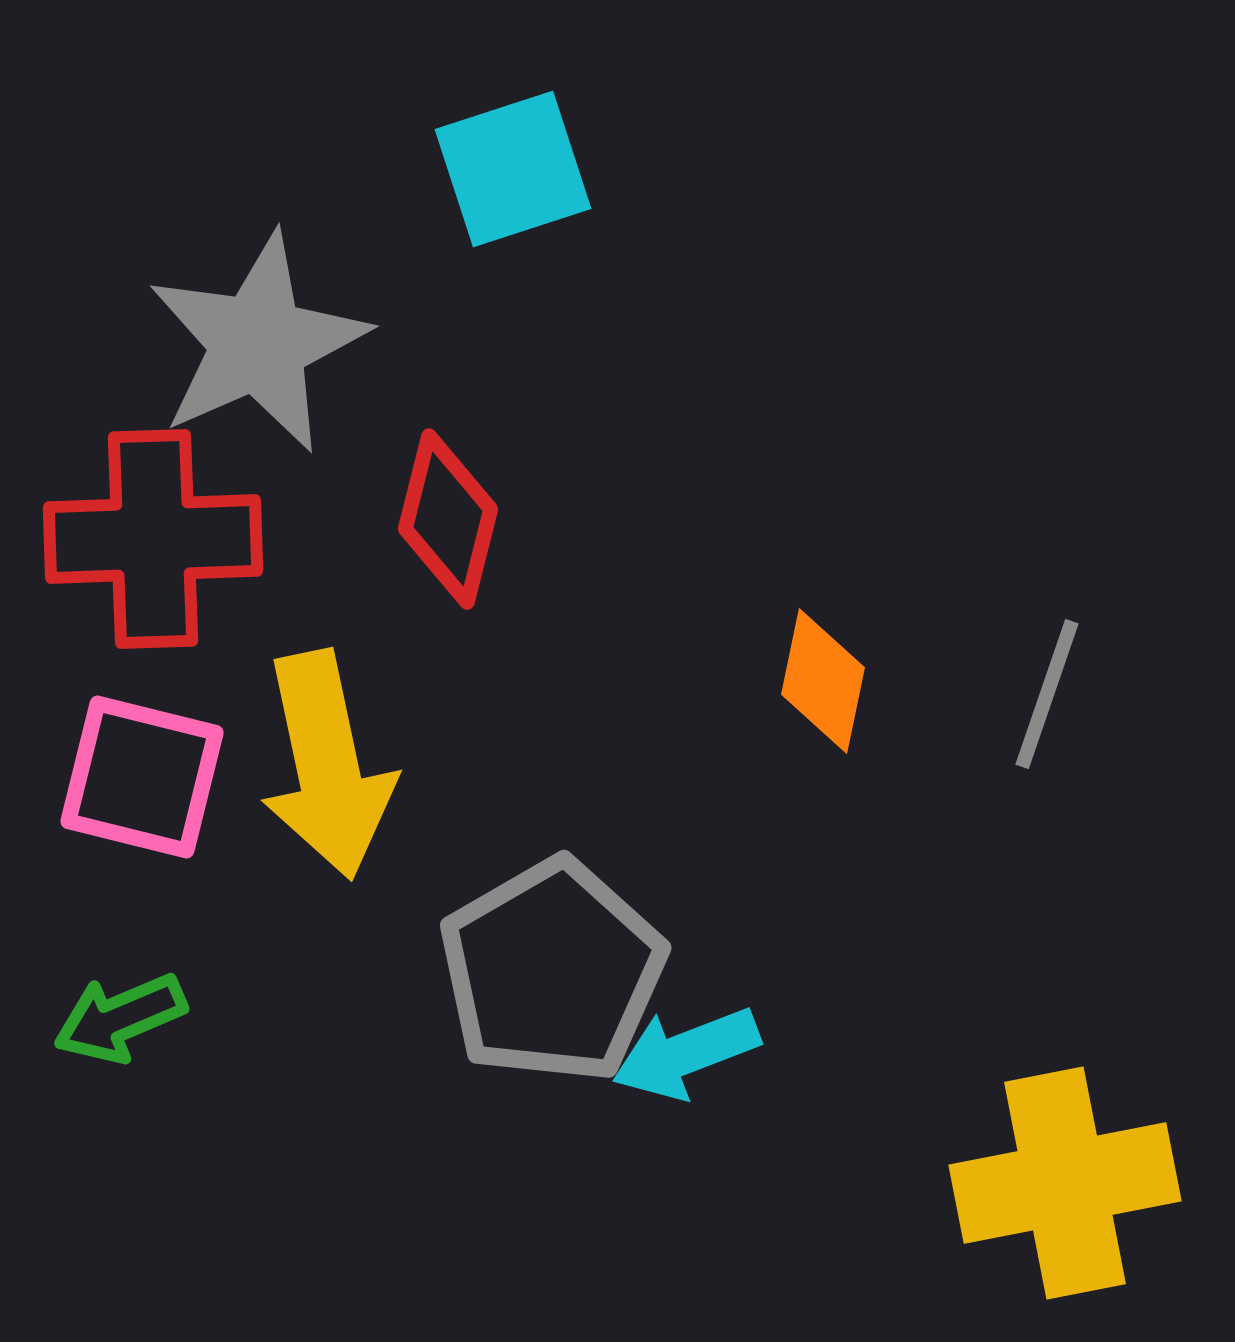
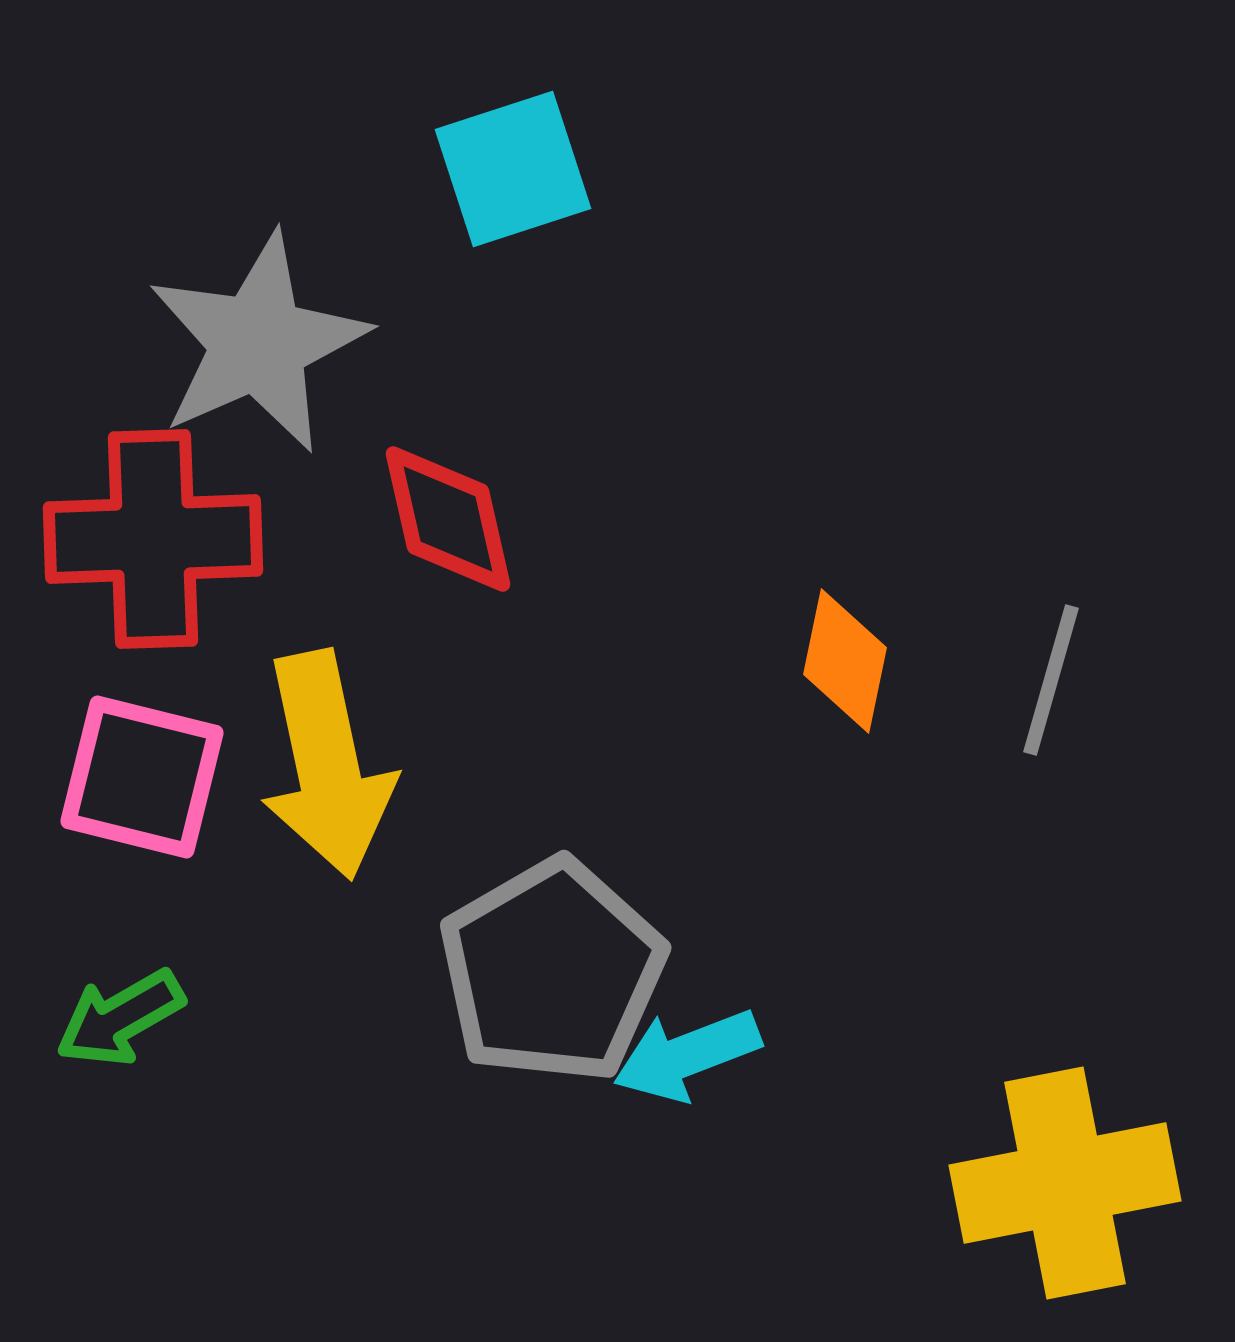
red diamond: rotated 27 degrees counterclockwise
orange diamond: moved 22 px right, 20 px up
gray line: moved 4 px right, 14 px up; rotated 3 degrees counterclockwise
green arrow: rotated 7 degrees counterclockwise
cyan arrow: moved 1 px right, 2 px down
